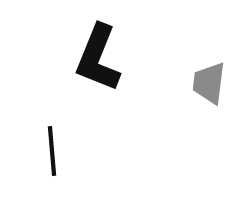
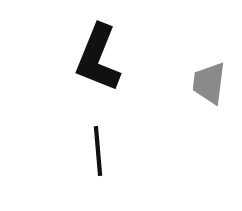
black line: moved 46 px right
